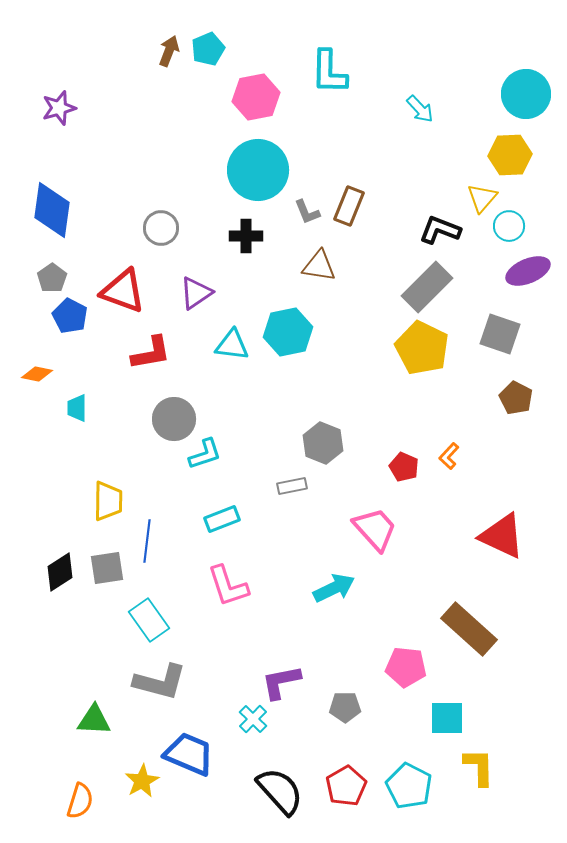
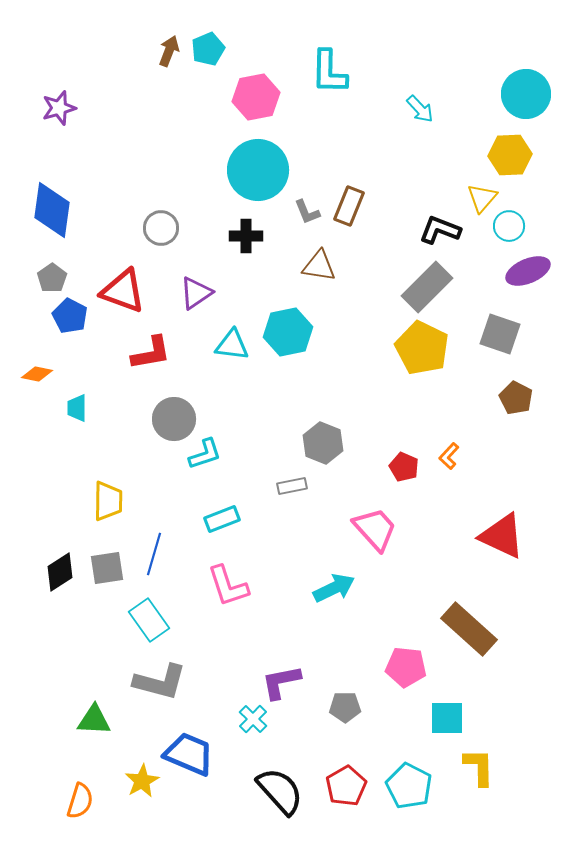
blue line at (147, 541): moved 7 px right, 13 px down; rotated 9 degrees clockwise
